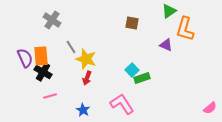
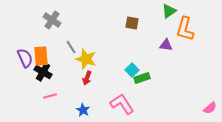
purple triangle: rotated 16 degrees counterclockwise
